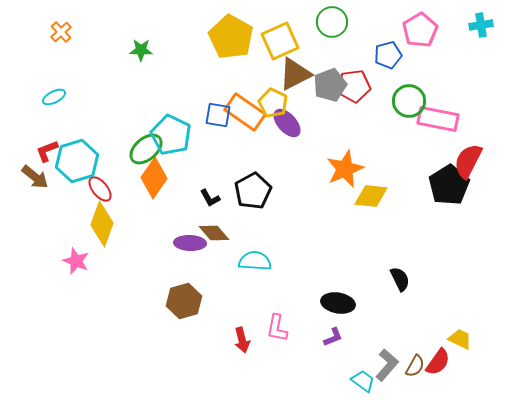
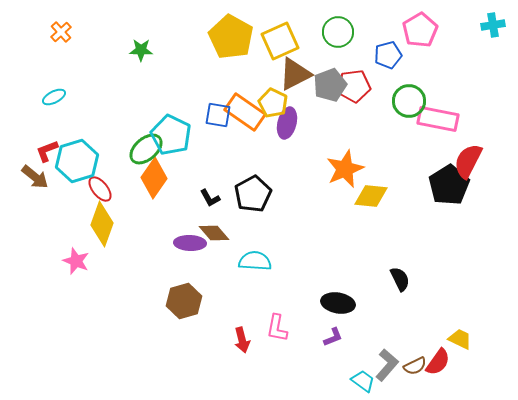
green circle at (332, 22): moved 6 px right, 10 px down
cyan cross at (481, 25): moved 12 px right
purple ellipse at (287, 123): rotated 56 degrees clockwise
black pentagon at (253, 191): moved 3 px down
brown semicircle at (415, 366): rotated 35 degrees clockwise
